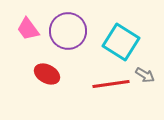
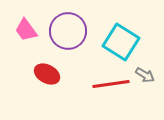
pink trapezoid: moved 2 px left, 1 px down
